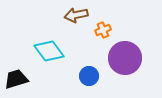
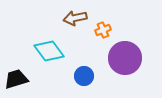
brown arrow: moved 1 px left, 3 px down
blue circle: moved 5 px left
